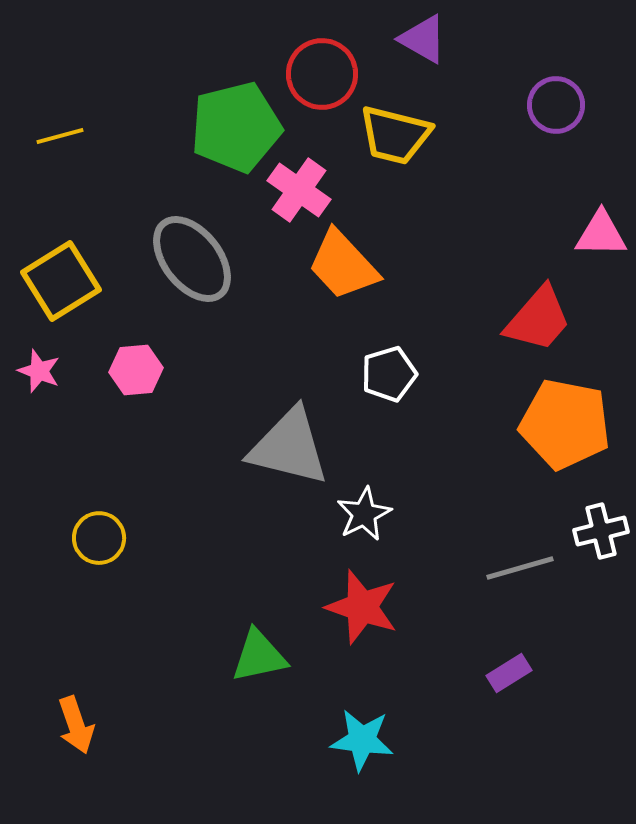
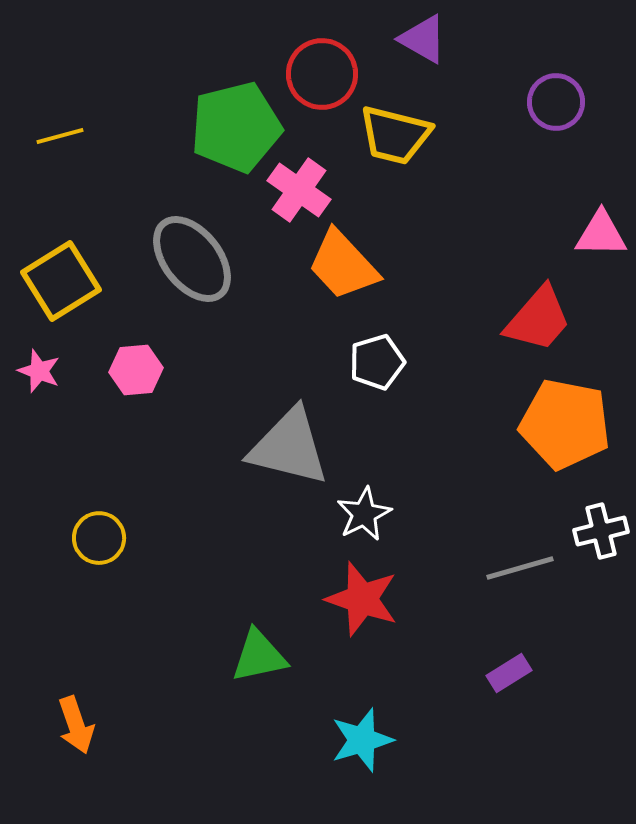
purple circle: moved 3 px up
white pentagon: moved 12 px left, 12 px up
red star: moved 8 px up
cyan star: rotated 24 degrees counterclockwise
